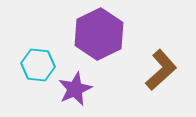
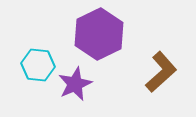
brown L-shape: moved 2 px down
purple star: moved 5 px up
